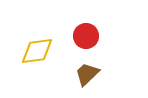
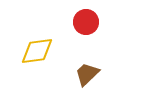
red circle: moved 14 px up
